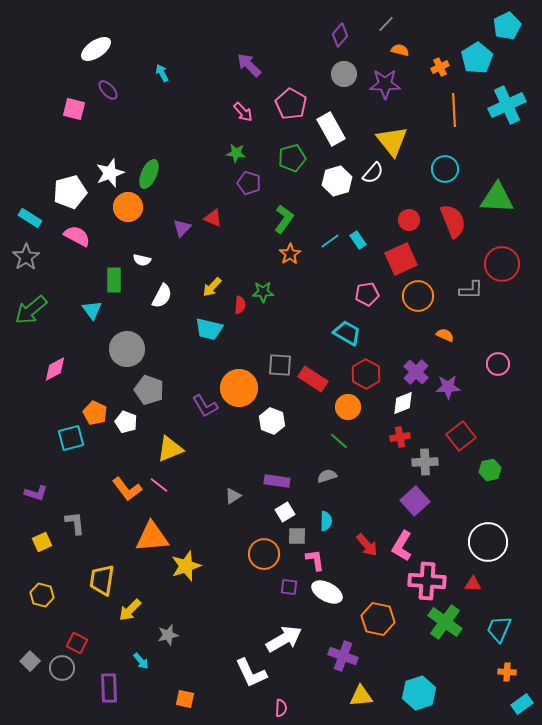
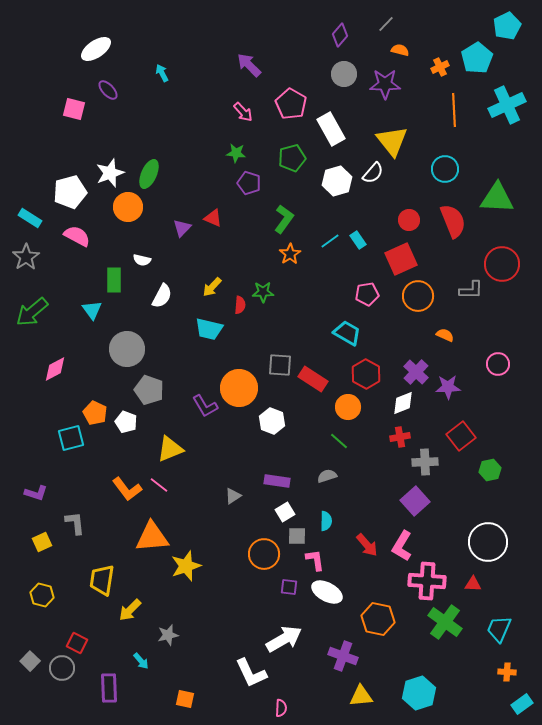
green arrow at (31, 310): moved 1 px right, 2 px down
